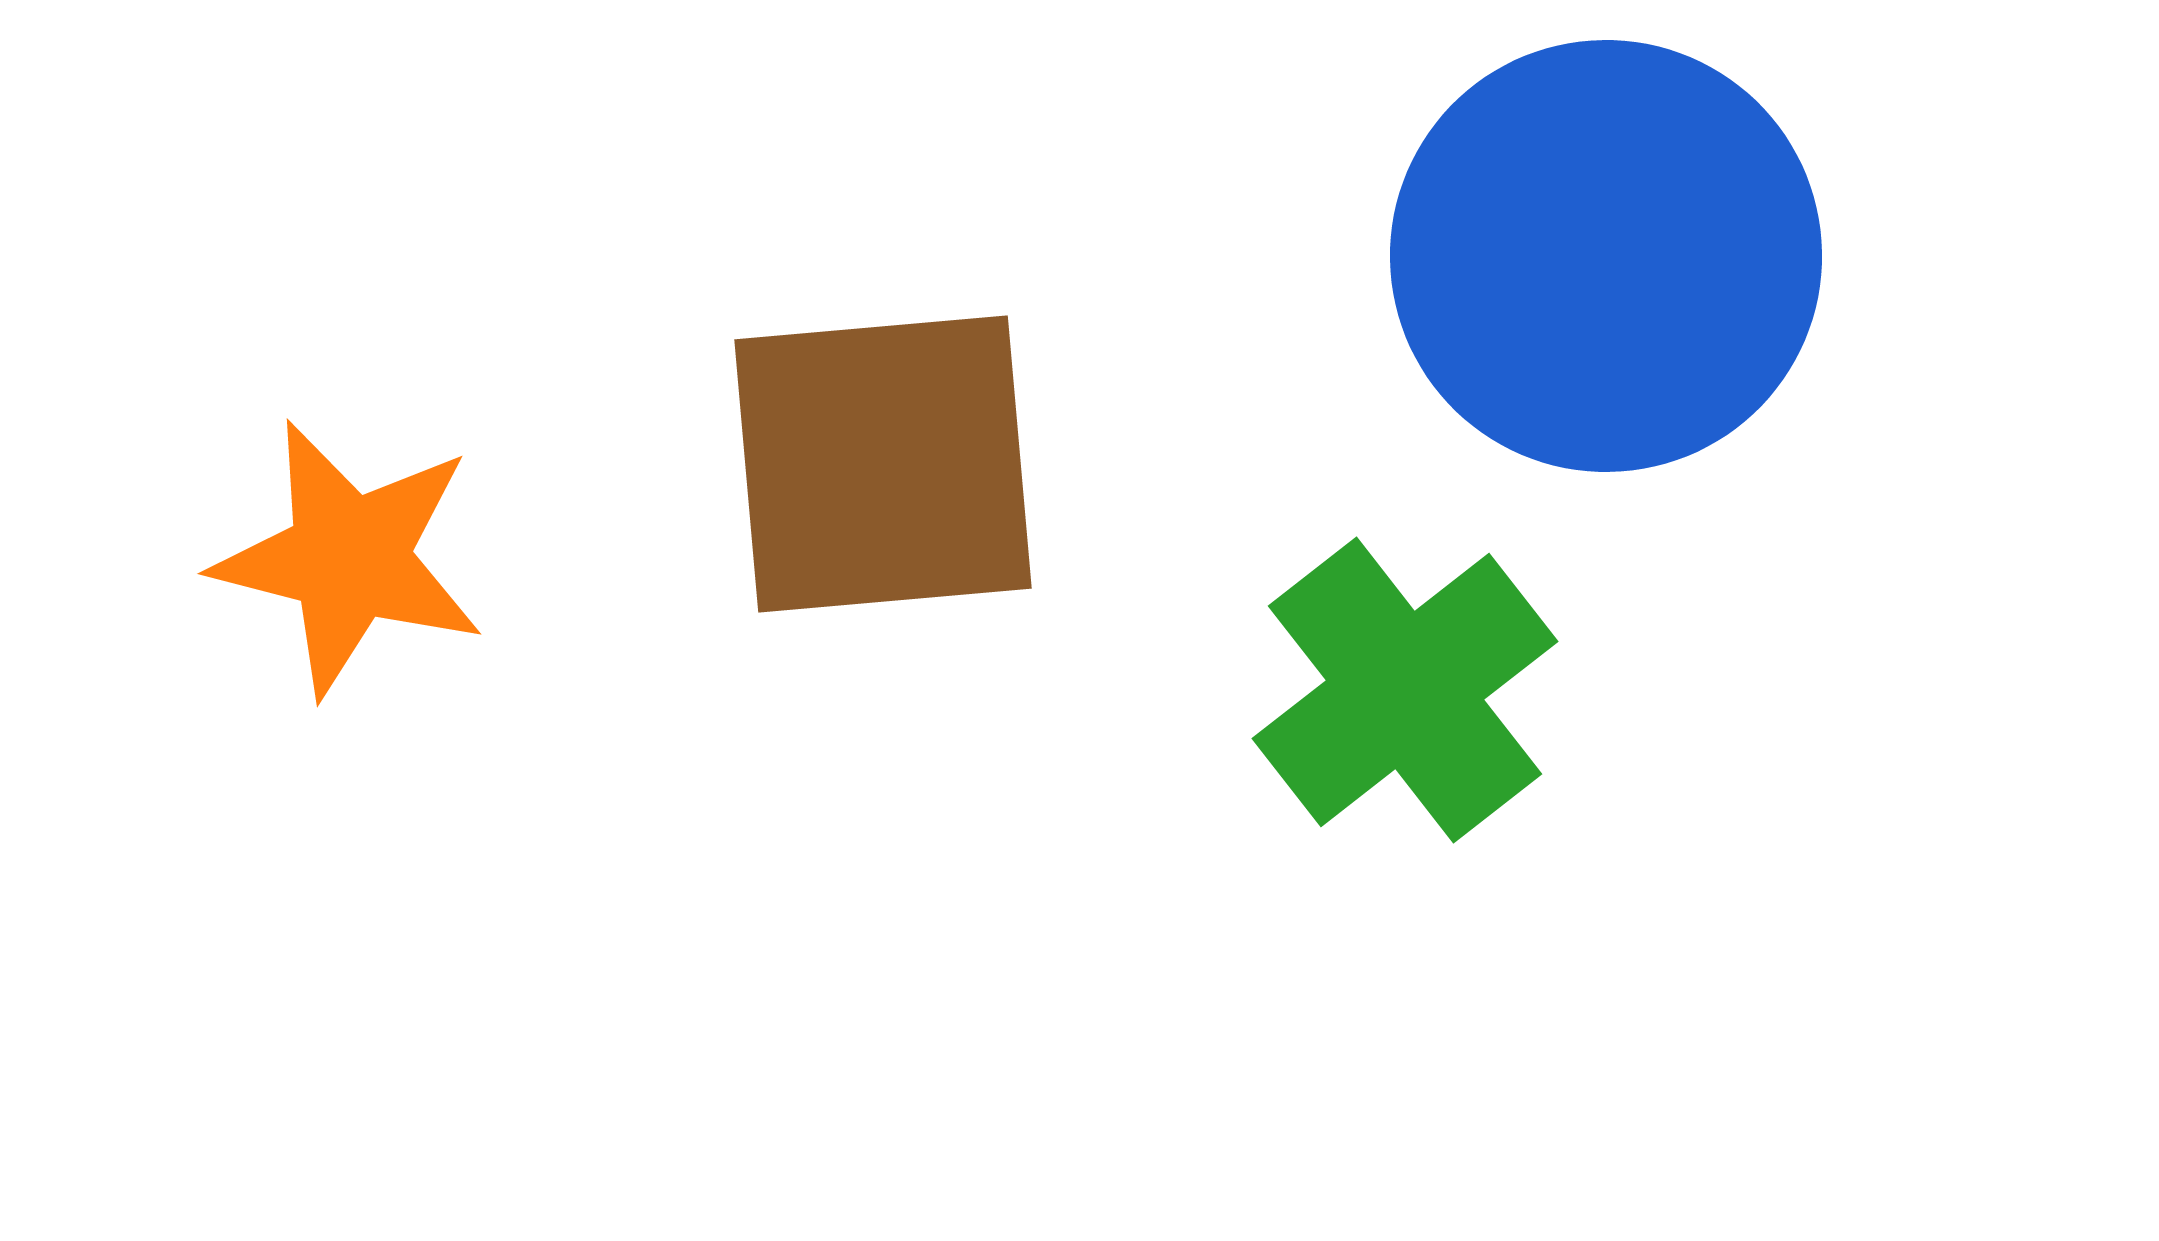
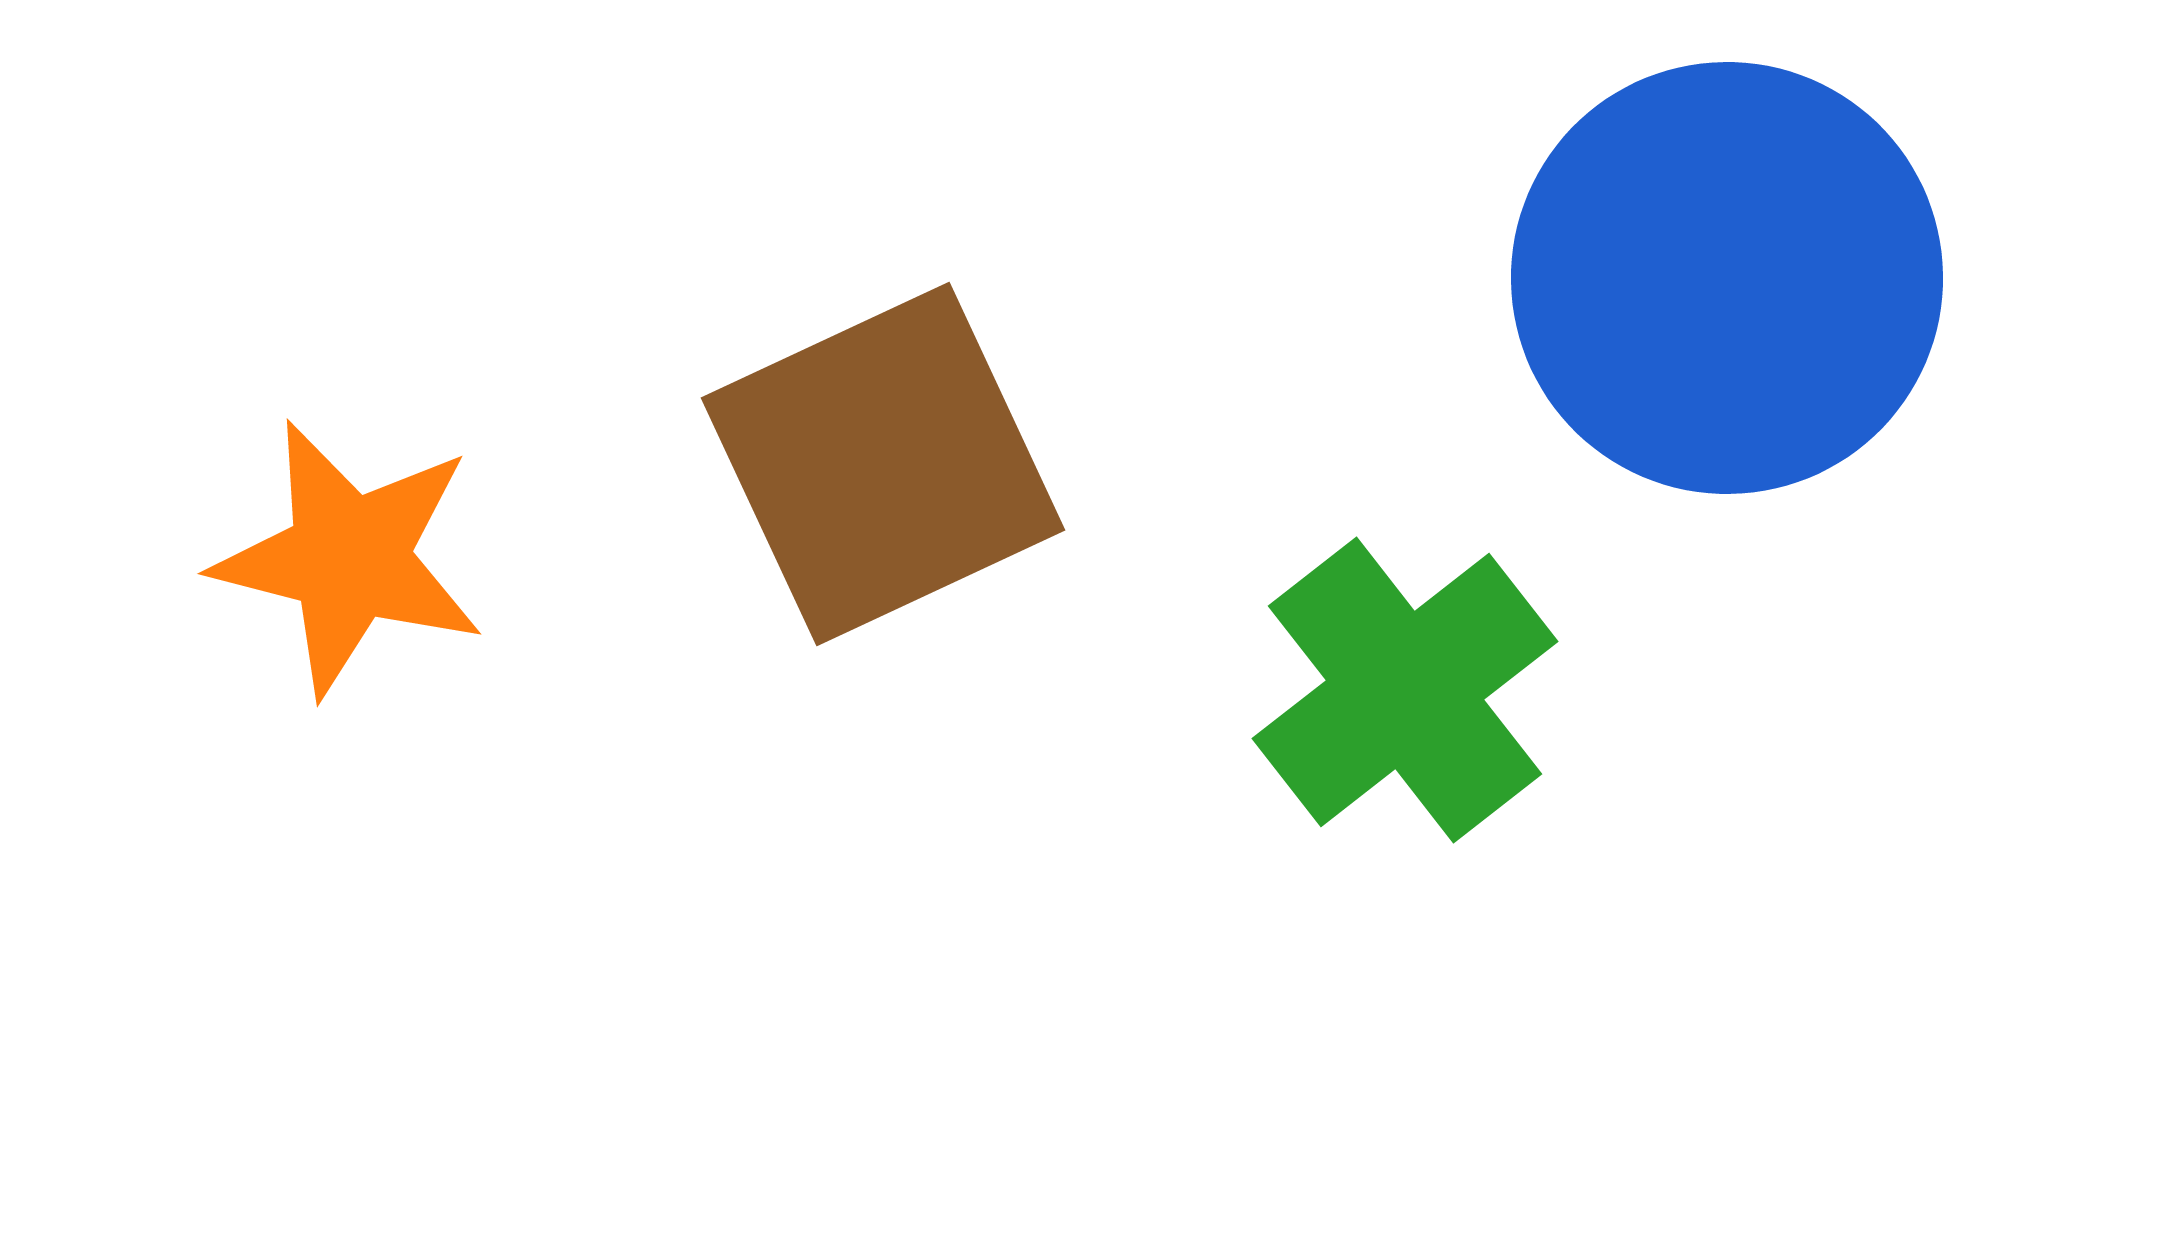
blue circle: moved 121 px right, 22 px down
brown square: rotated 20 degrees counterclockwise
